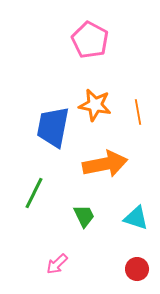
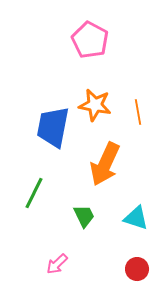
orange arrow: rotated 126 degrees clockwise
